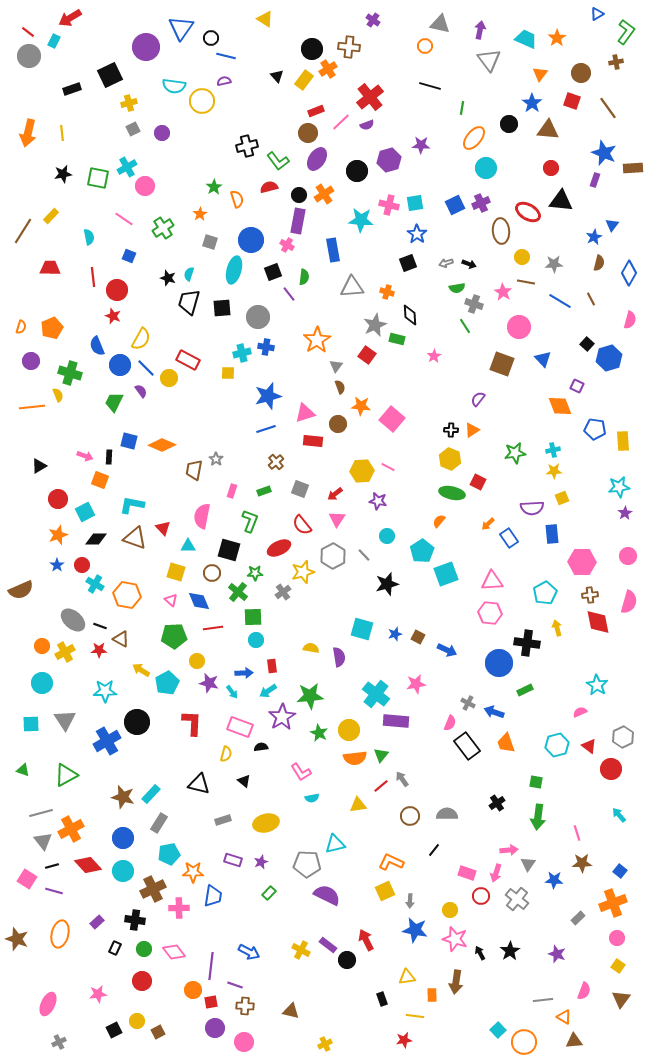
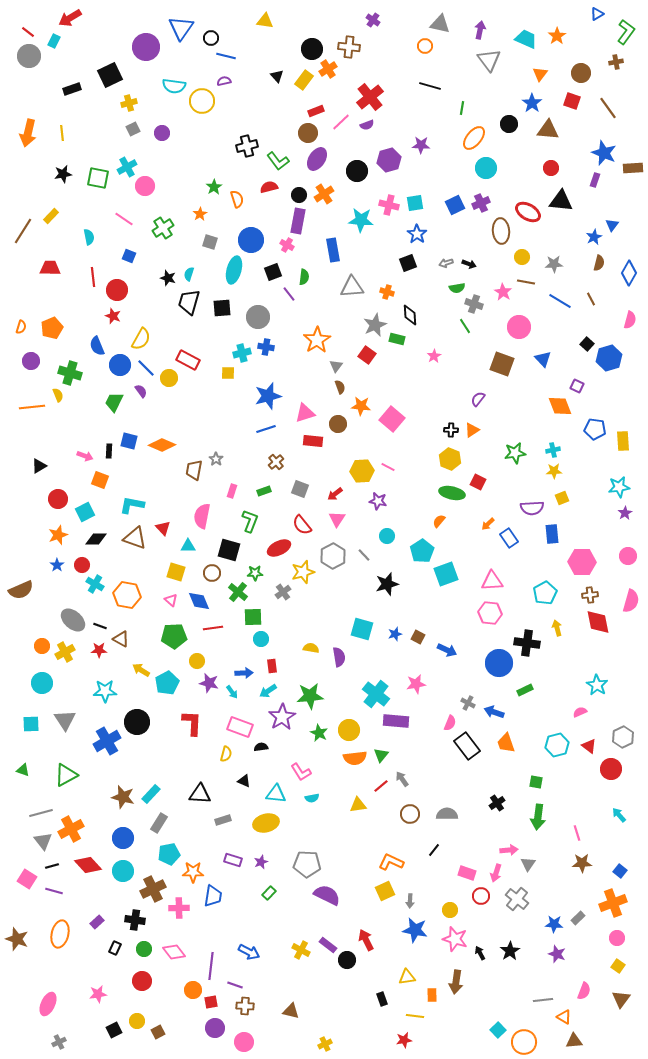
yellow triangle at (265, 19): moved 2 px down; rotated 24 degrees counterclockwise
orange star at (557, 38): moved 2 px up
black rectangle at (109, 457): moved 6 px up
pink semicircle at (629, 602): moved 2 px right, 1 px up
cyan circle at (256, 640): moved 5 px right, 1 px up
black triangle at (244, 781): rotated 16 degrees counterclockwise
black triangle at (199, 784): moved 1 px right, 10 px down; rotated 10 degrees counterclockwise
brown circle at (410, 816): moved 2 px up
cyan triangle at (335, 844): moved 59 px left, 50 px up; rotated 20 degrees clockwise
blue star at (554, 880): moved 44 px down
